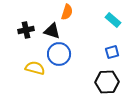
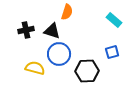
cyan rectangle: moved 1 px right
black hexagon: moved 20 px left, 11 px up
